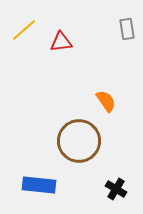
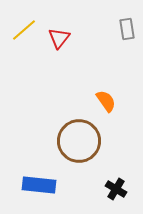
red triangle: moved 2 px left, 4 px up; rotated 45 degrees counterclockwise
